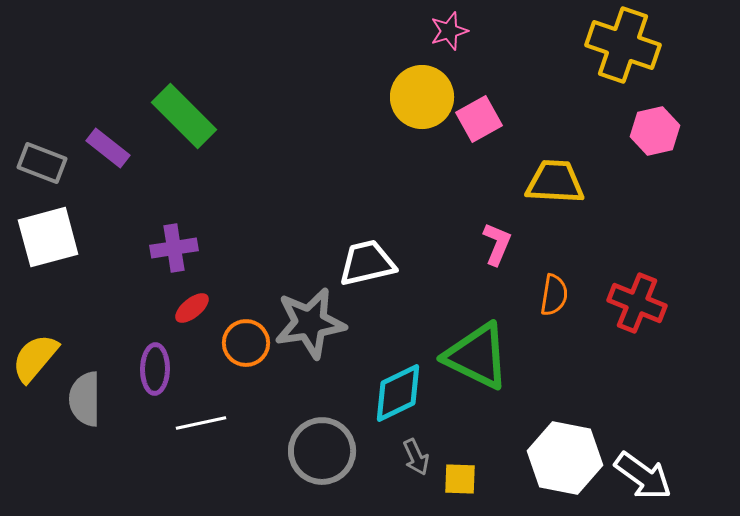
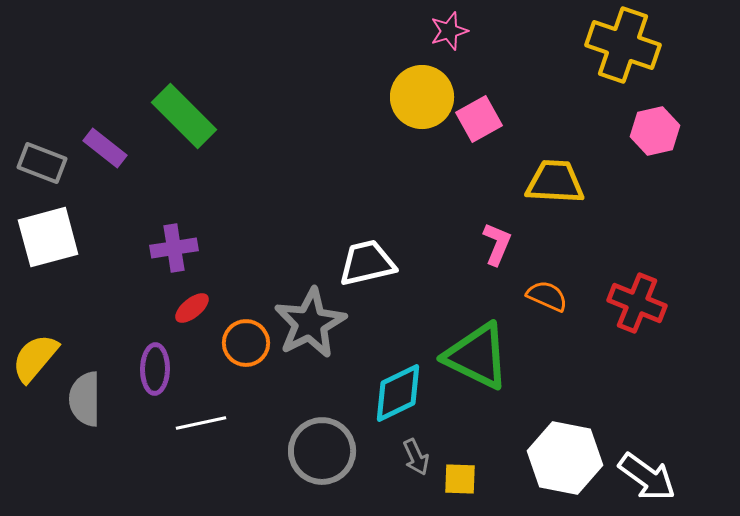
purple rectangle: moved 3 px left
orange semicircle: moved 7 px left, 1 px down; rotated 75 degrees counterclockwise
gray star: rotated 18 degrees counterclockwise
white arrow: moved 4 px right, 1 px down
